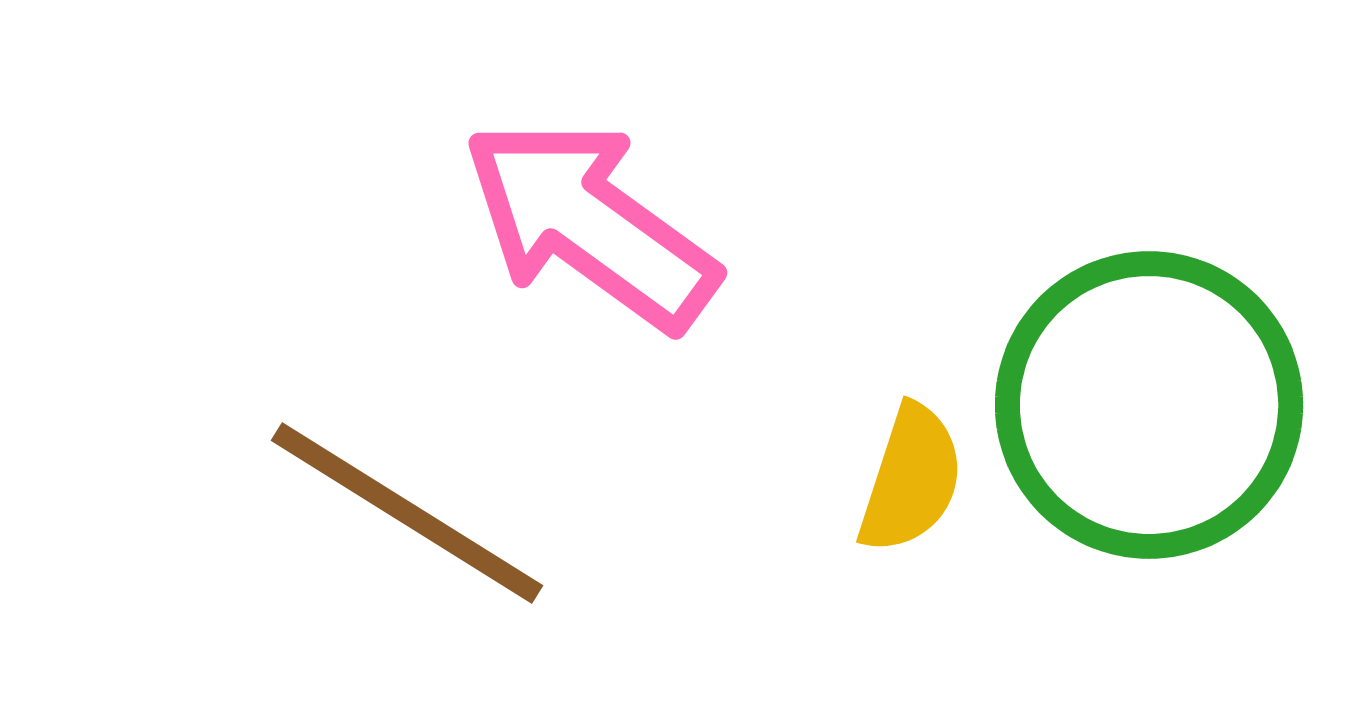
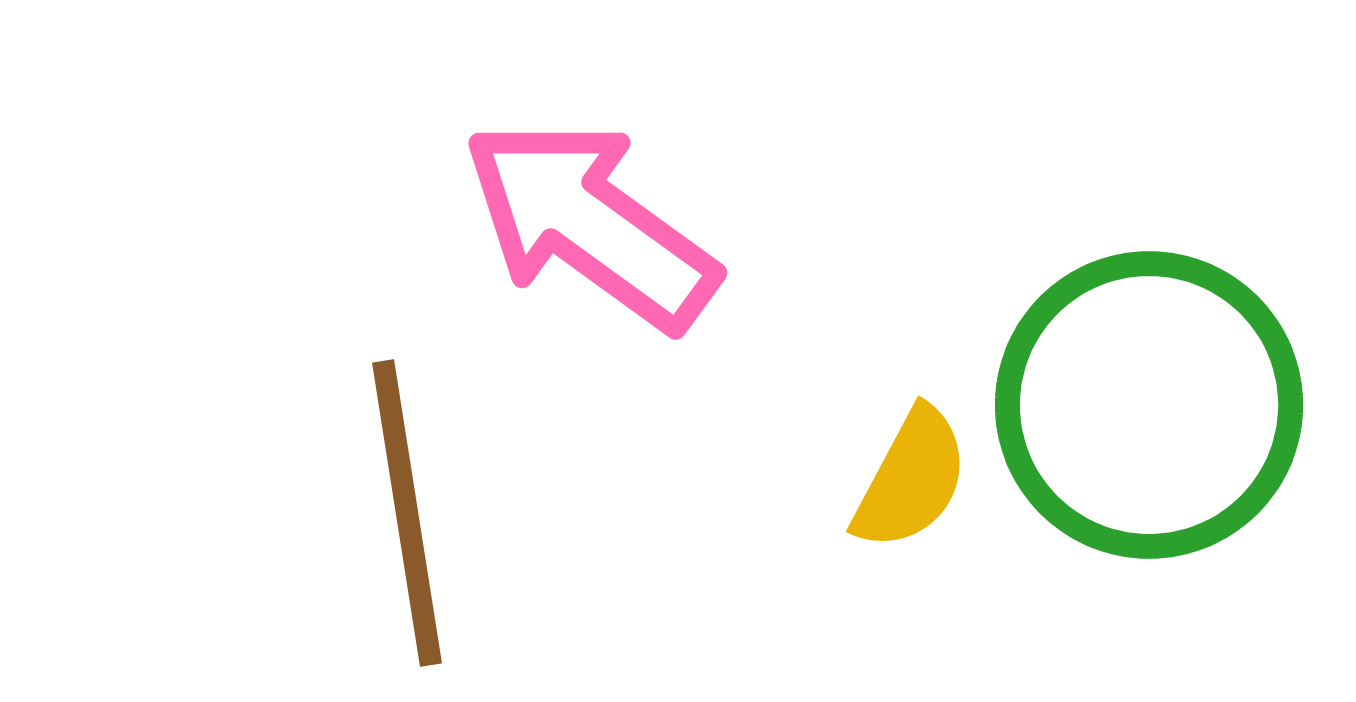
yellow semicircle: rotated 10 degrees clockwise
brown line: rotated 49 degrees clockwise
